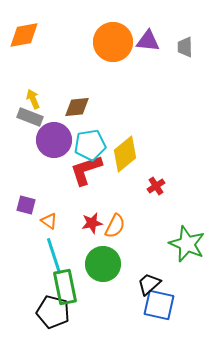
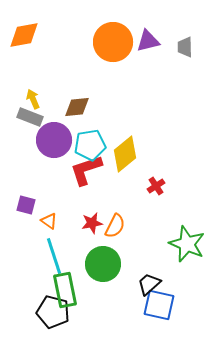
purple triangle: rotated 20 degrees counterclockwise
green rectangle: moved 3 px down
